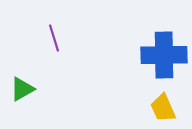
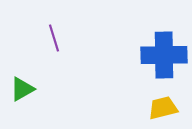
yellow trapezoid: rotated 100 degrees clockwise
